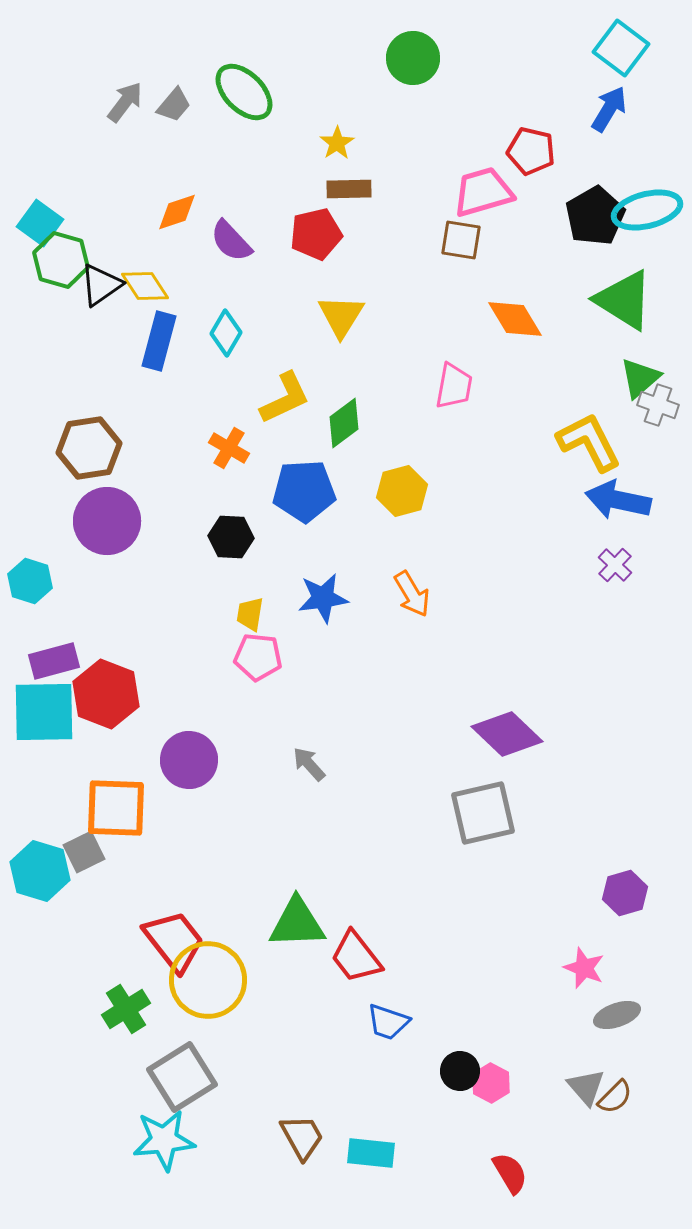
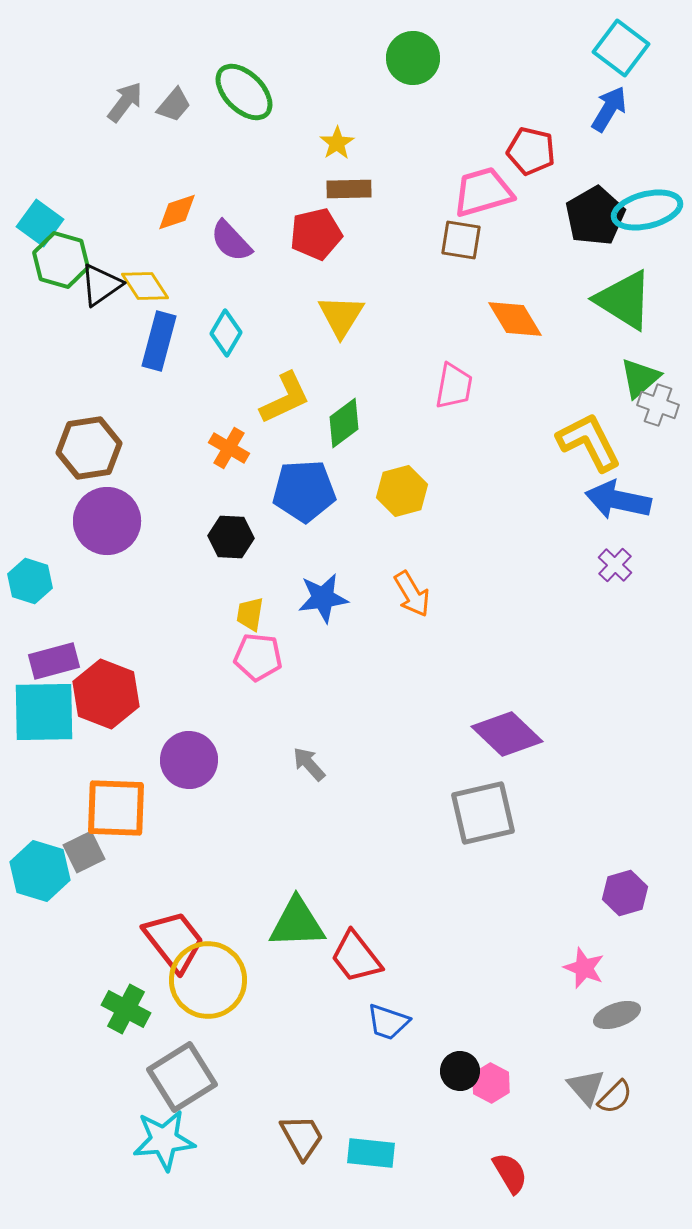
green cross at (126, 1009): rotated 30 degrees counterclockwise
